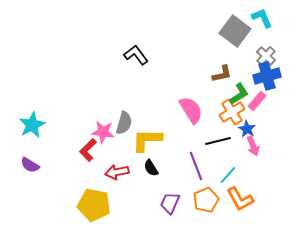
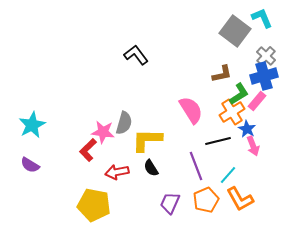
blue cross: moved 3 px left
